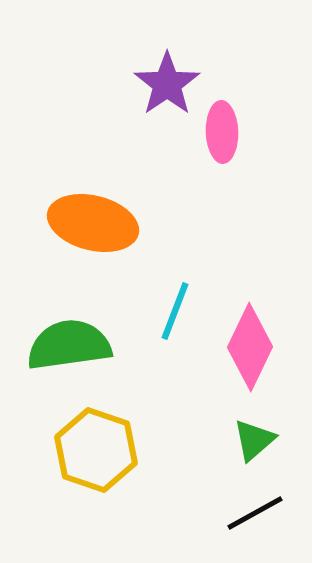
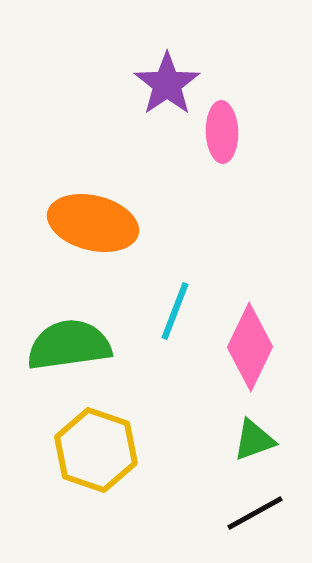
green triangle: rotated 21 degrees clockwise
